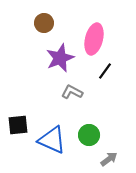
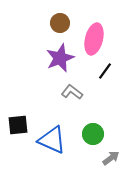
brown circle: moved 16 px right
gray L-shape: rotated 10 degrees clockwise
green circle: moved 4 px right, 1 px up
gray arrow: moved 2 px right, 1 px up
